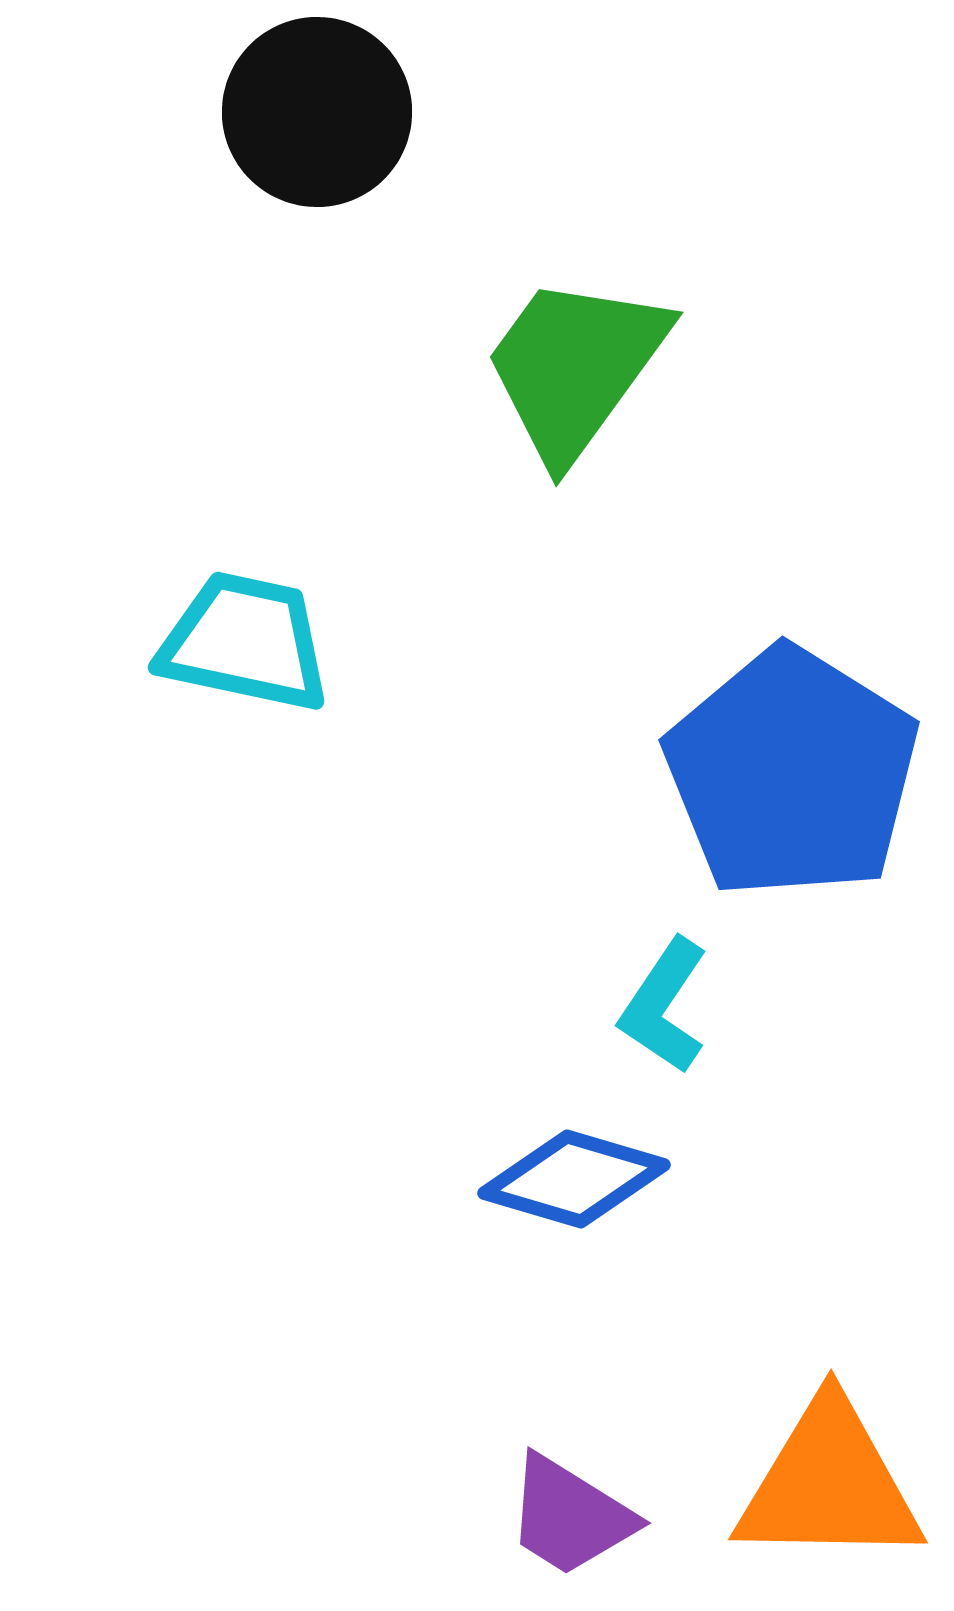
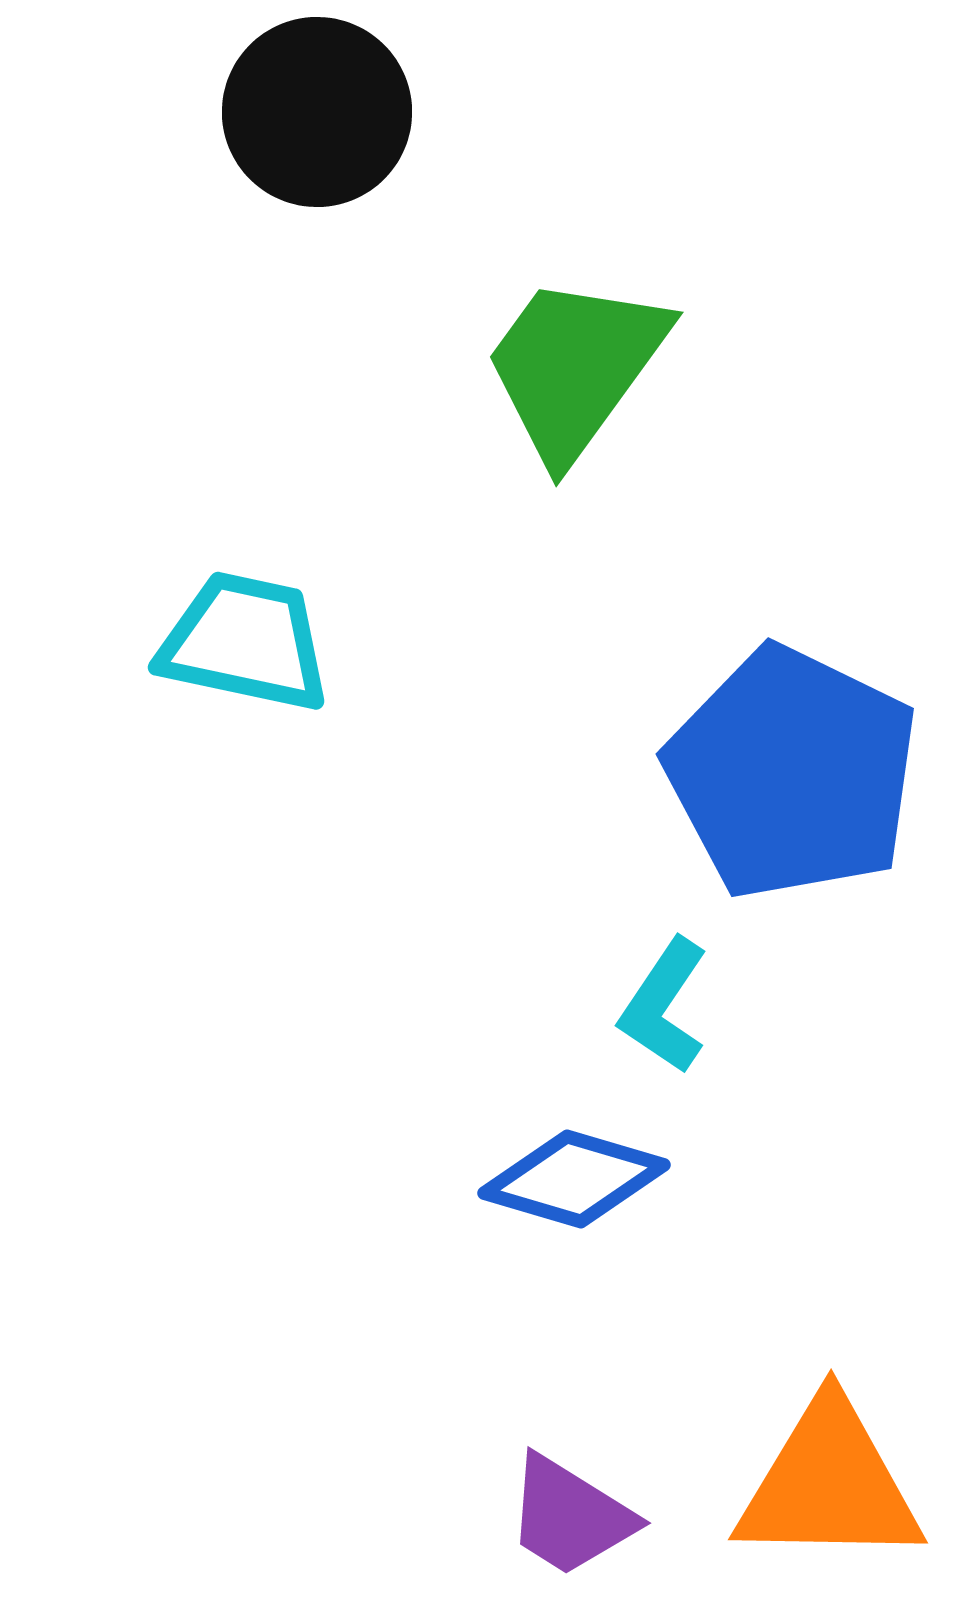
blue pentagon: rotated 6 degrees counterclockwise
